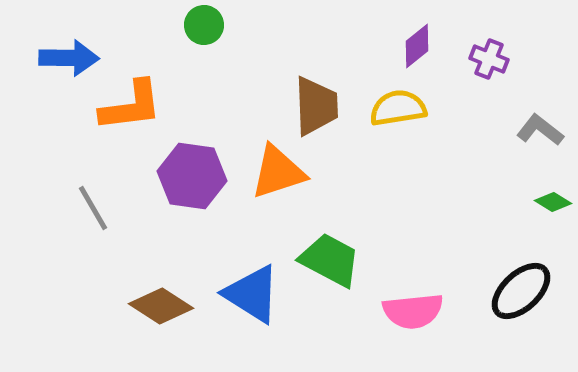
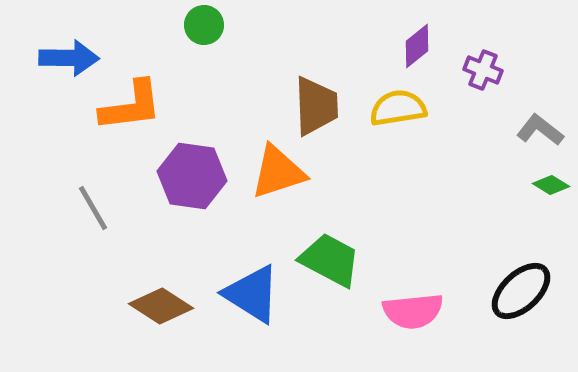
purple cross: moved 6 px left, 11 px down
green diamond: moved 2 px left, 17 px up
